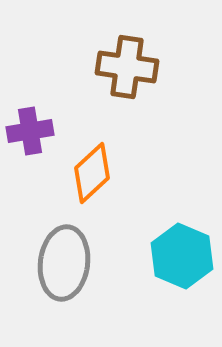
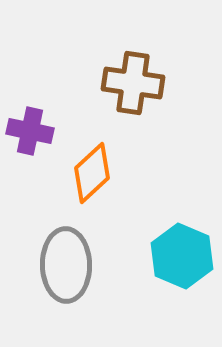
brown cross: moved 6 px right, 16 px down
purple cross: rotated 21 degrees clockwise
gray ellipse: moved 2 px right, 2 px down; rotated 8 degrees counterclockwise
